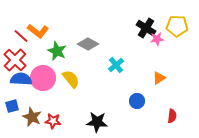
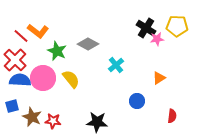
blue semicircle: moved 1 px left, 1 px down
